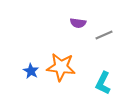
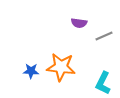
purple semicircle: moved 1 px right
gray line: moved 1 px down
blue star: rotated 28 degrees counterclockwise
